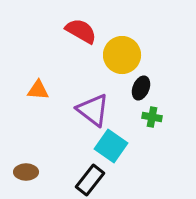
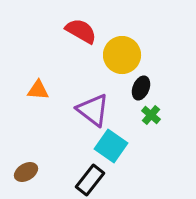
green cross: moved 1 px left, 2 px up; rotated 30 degrees clockwise
brown ellipse: rotated 30 degrees counterclockwise
